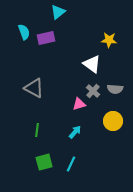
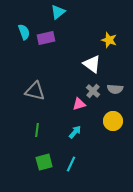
yellow star: rotated 14 degrees clockwise
gray triangle: moved 1 px right, 3 px down; rotated 15 degrees counterclockwise
